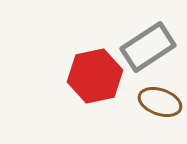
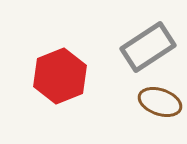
red hexagon: moved 35 px left; rotated 10 degrees counterclockwise
